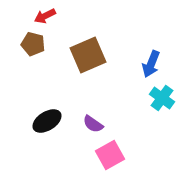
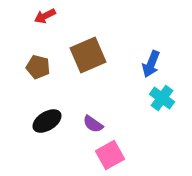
brown pentagon: moved 5 px right, 23 px down
